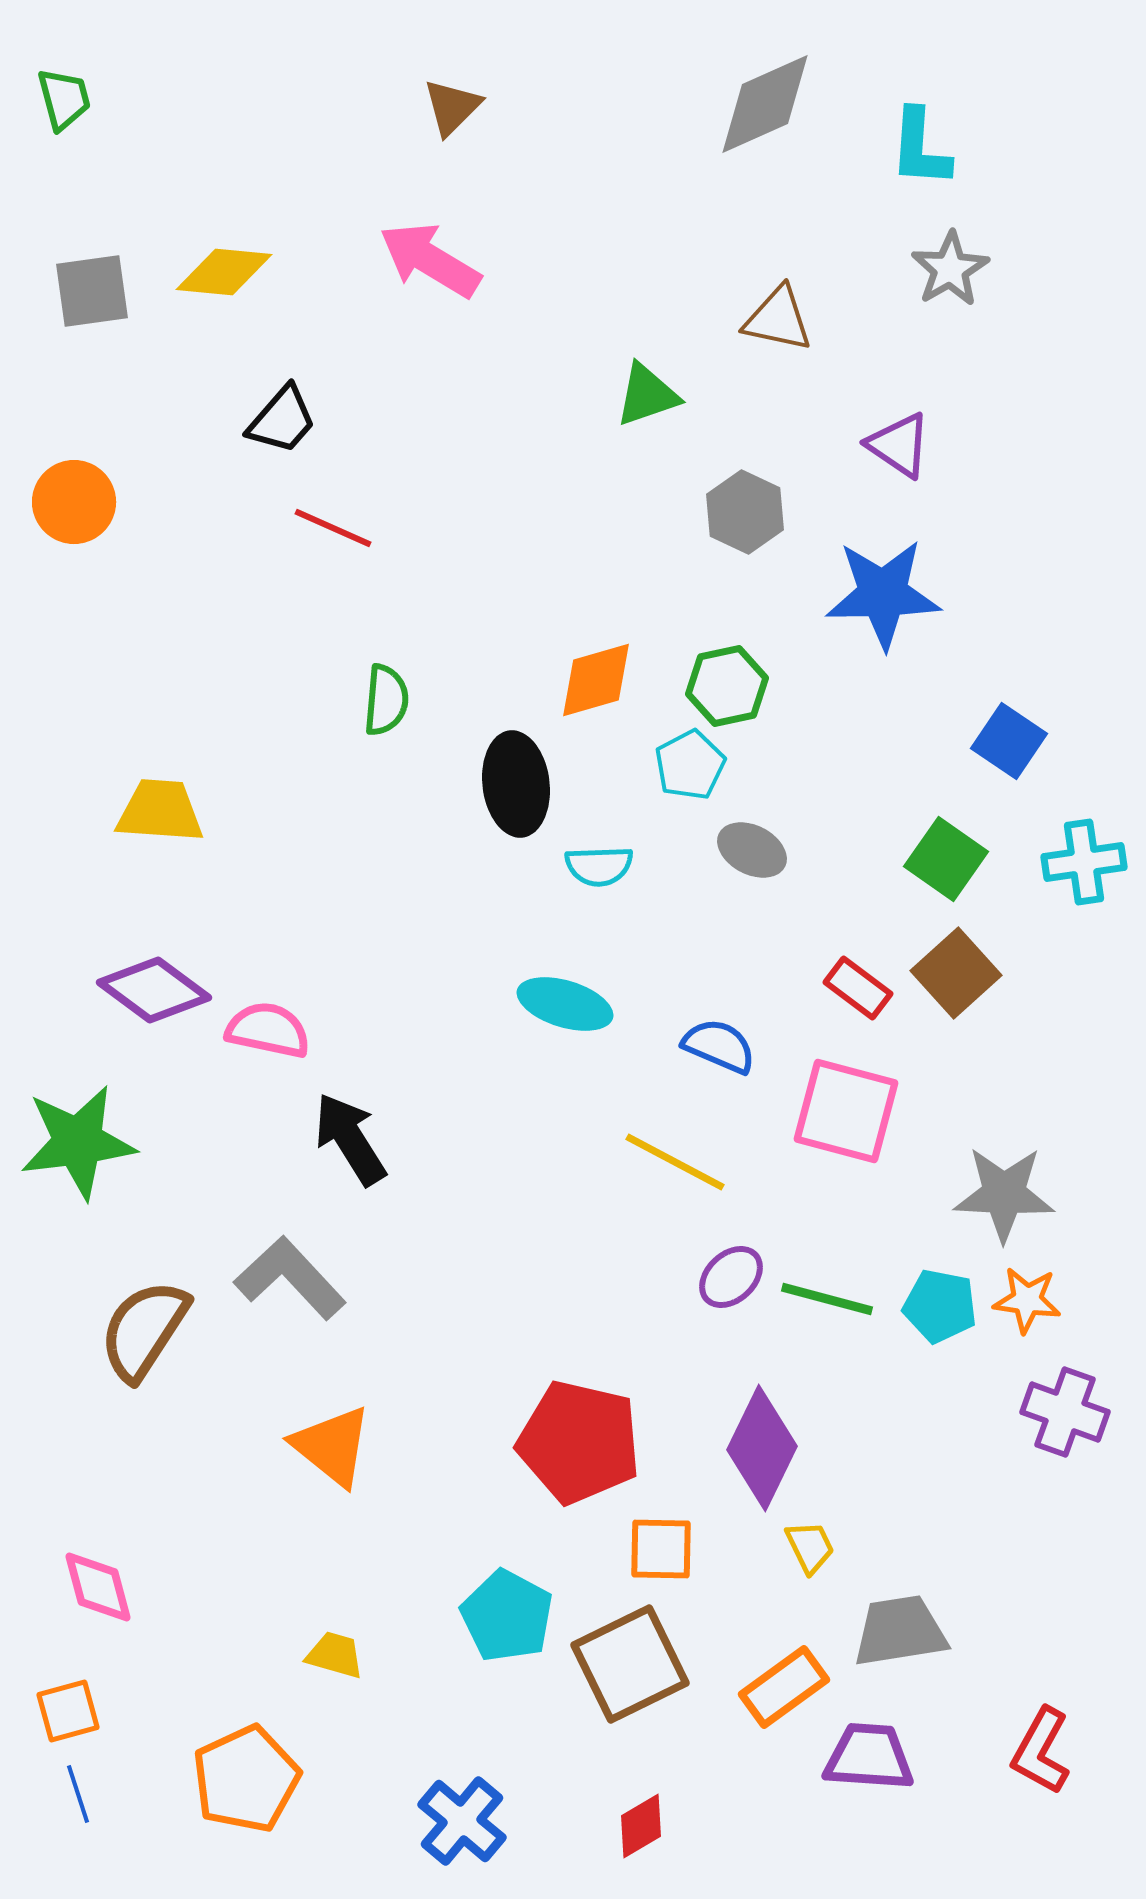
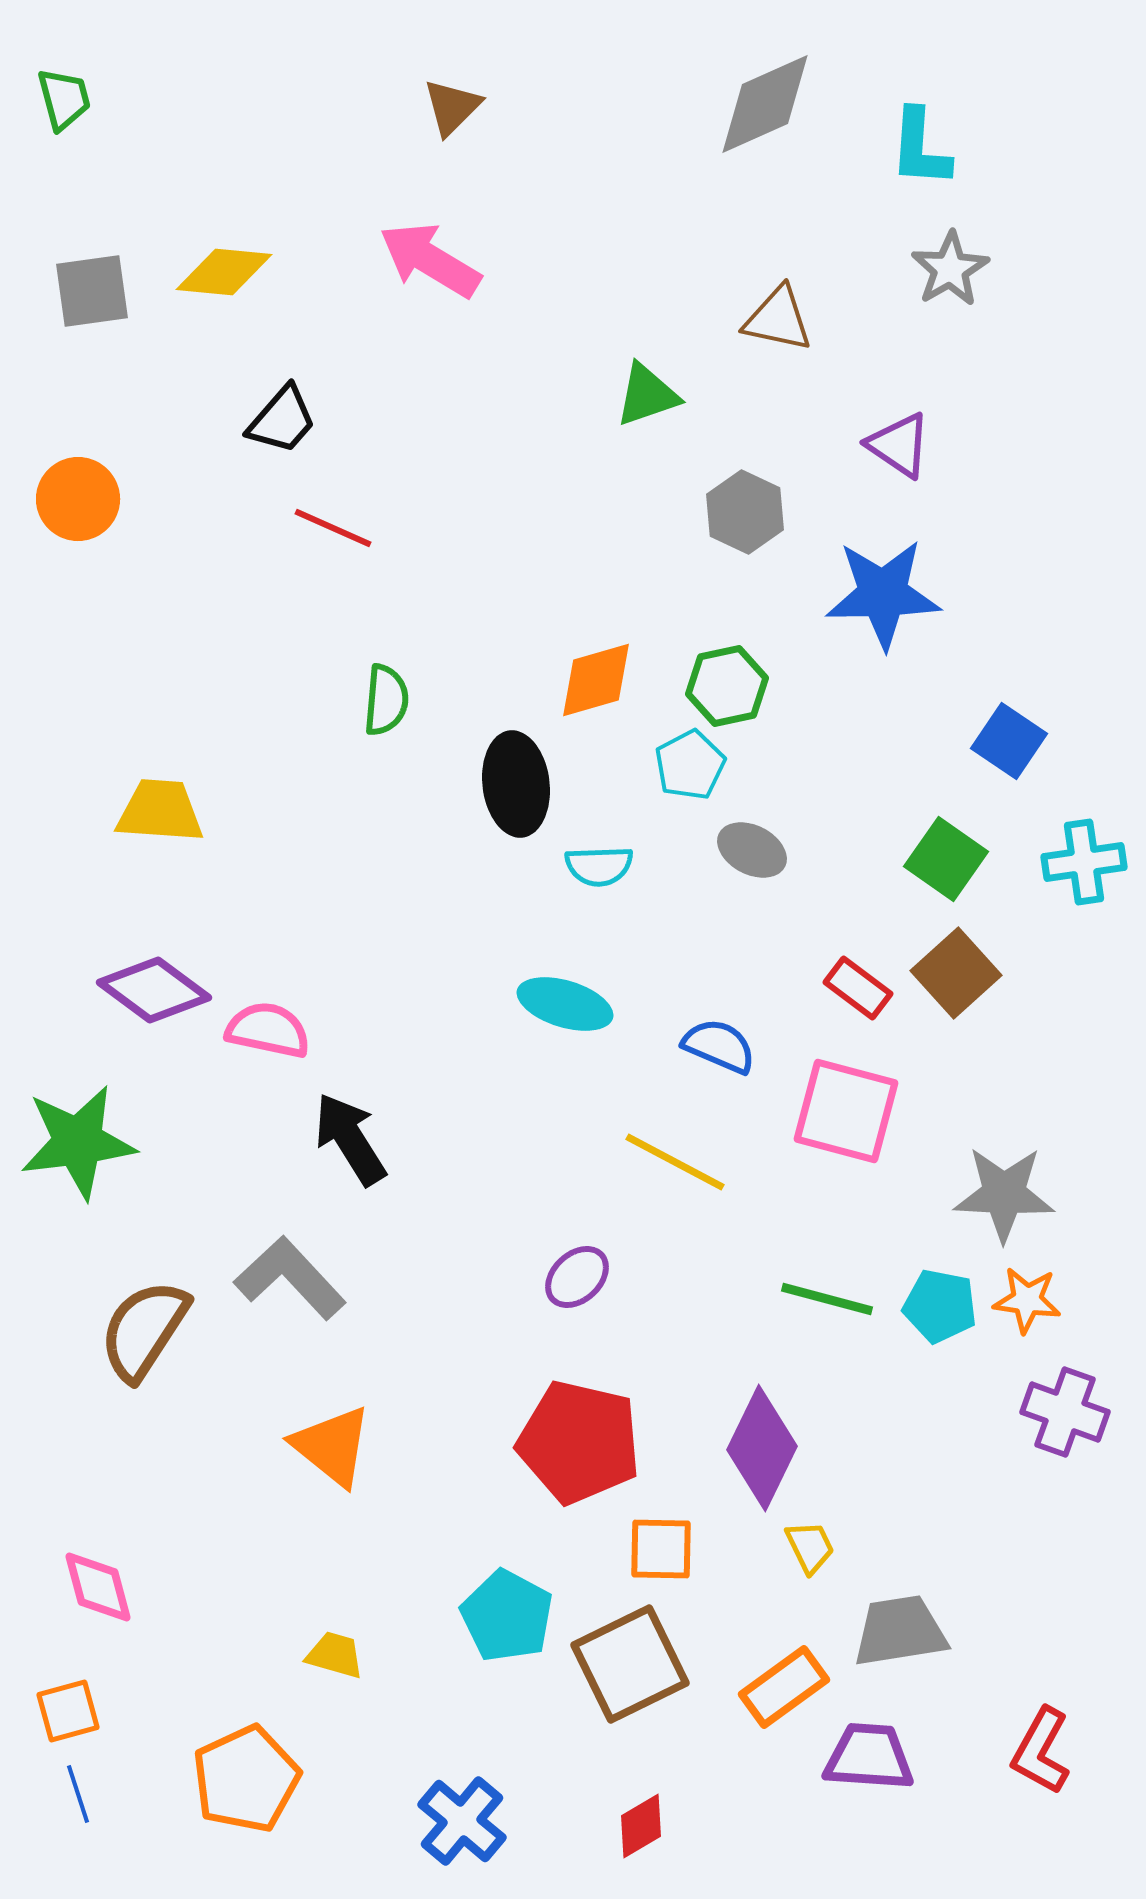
orange circle at (74, 502): moved 4 px right, 3 px up
purple ellipse at (731, 1277): moved 154 px left
